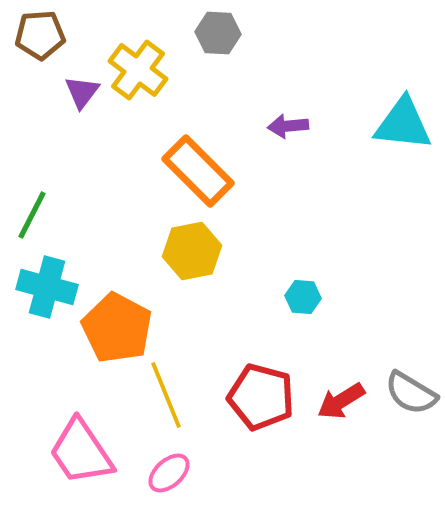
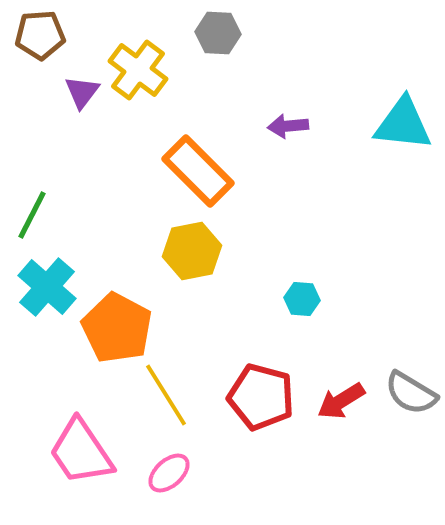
cyan cross: rotated 26 degrees clockwise
cyan hexagon: moved 1 px left, 2 px down
yellow line: rotated 10 degrees counterclockwise
